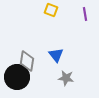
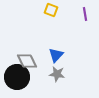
blue triangle: rotated 21 degrees clockwise
gray diamond: rotated 35 degrees counterclockwise
gray star: moved 9 px left, 4 px up
